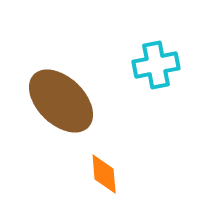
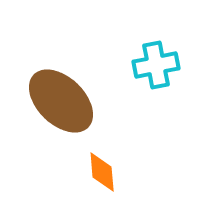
orange diamond: moved 2 px left, 2 px up
